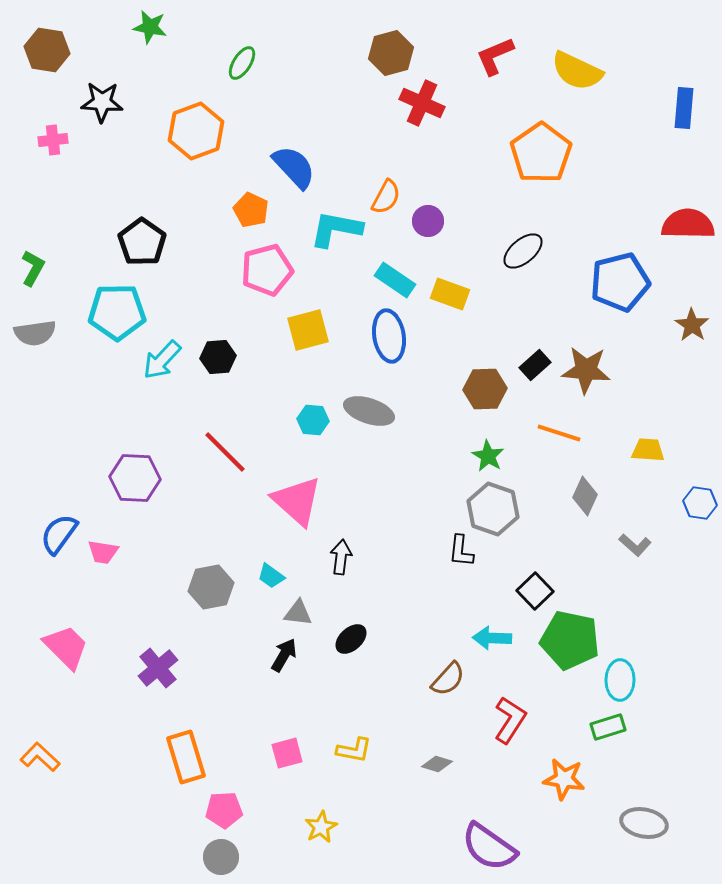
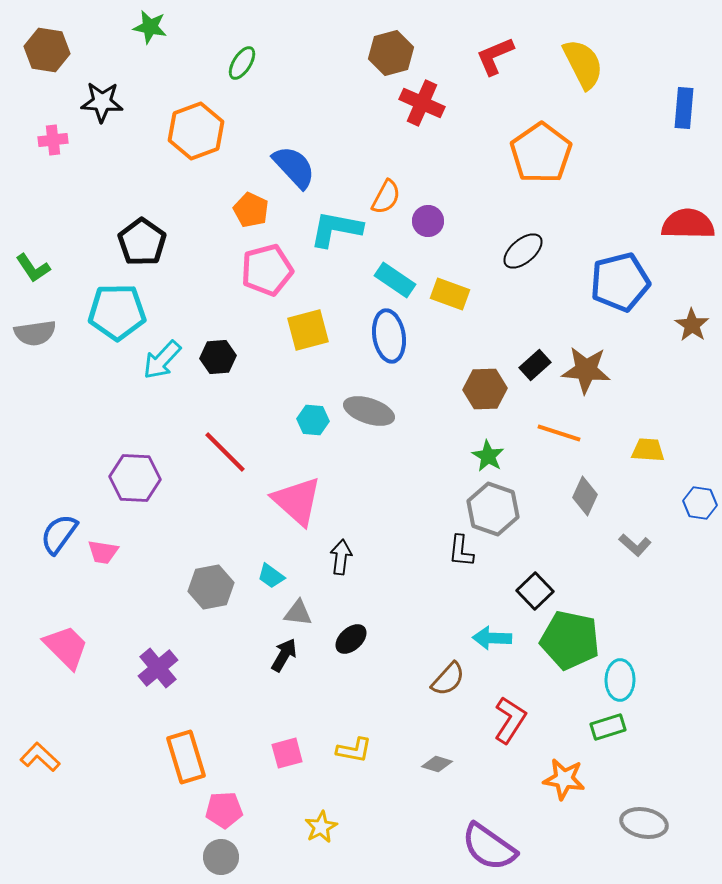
yellow semicircle at (577, 71): moved 6 px right, 7 px up; rotated 142 degrees counterclockwise
green L-shape at (33, 268): rotated 117 degrees clockwise
